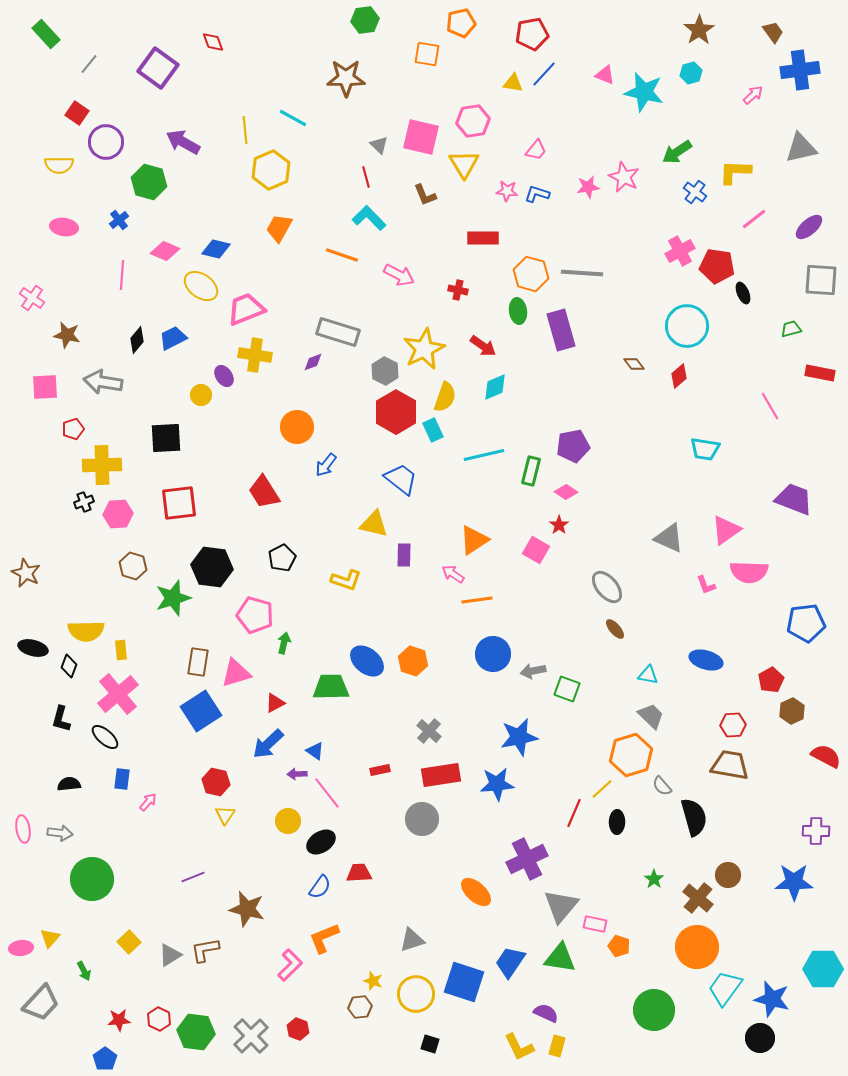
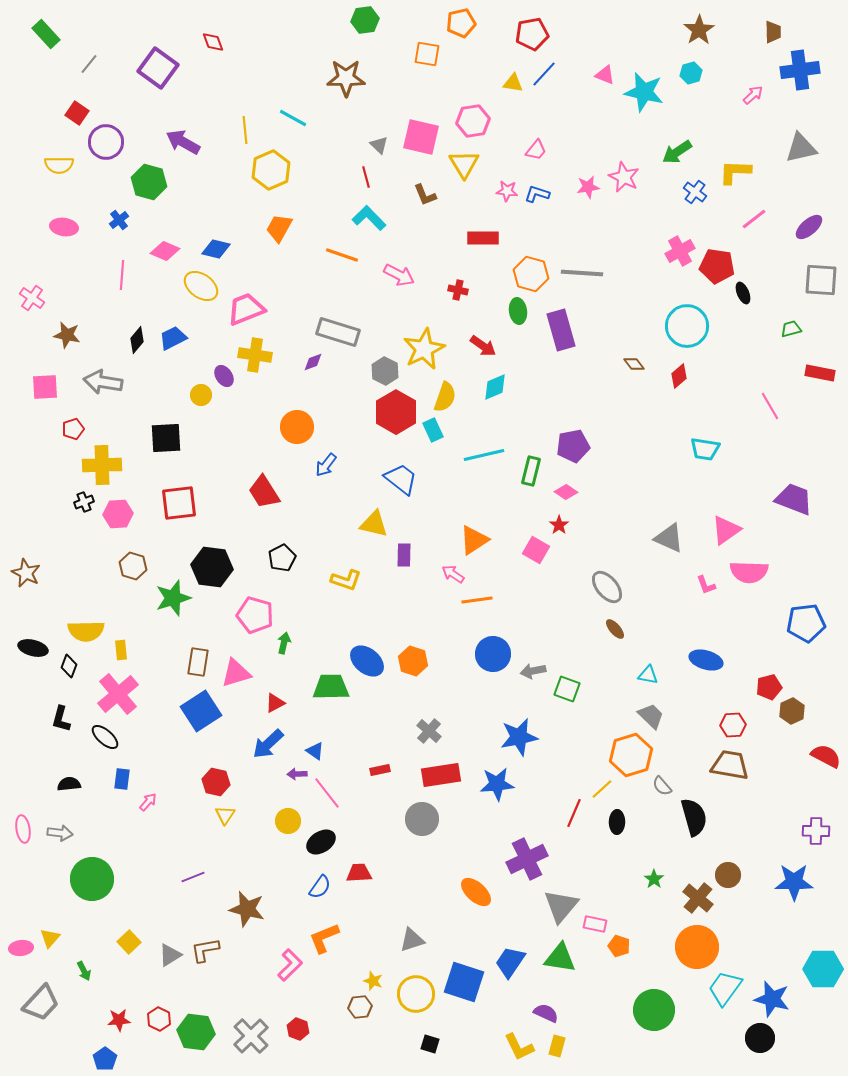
brown trapezoid at (773, 32): rotated 35 degrees clockwise
red pentagon at (771, 680): moved 2 px left, 7 px down; rotated 15 degrees clockwise
